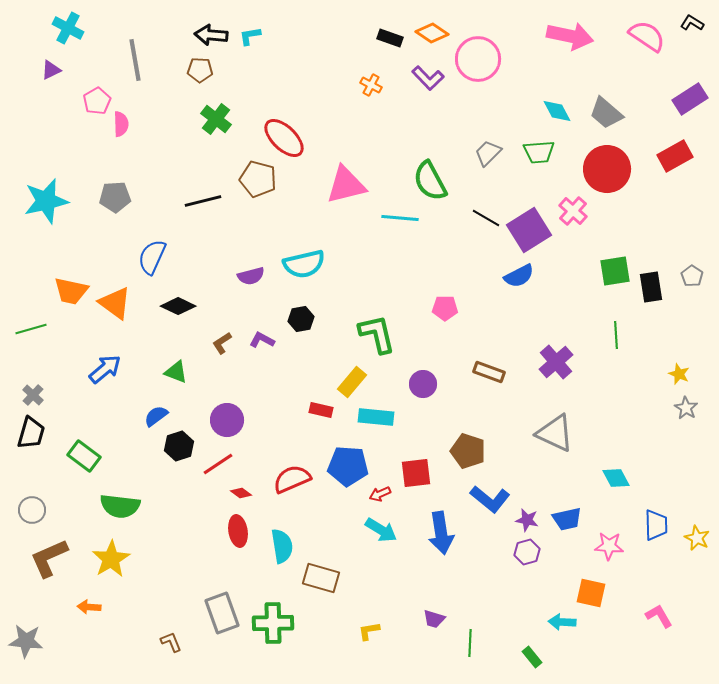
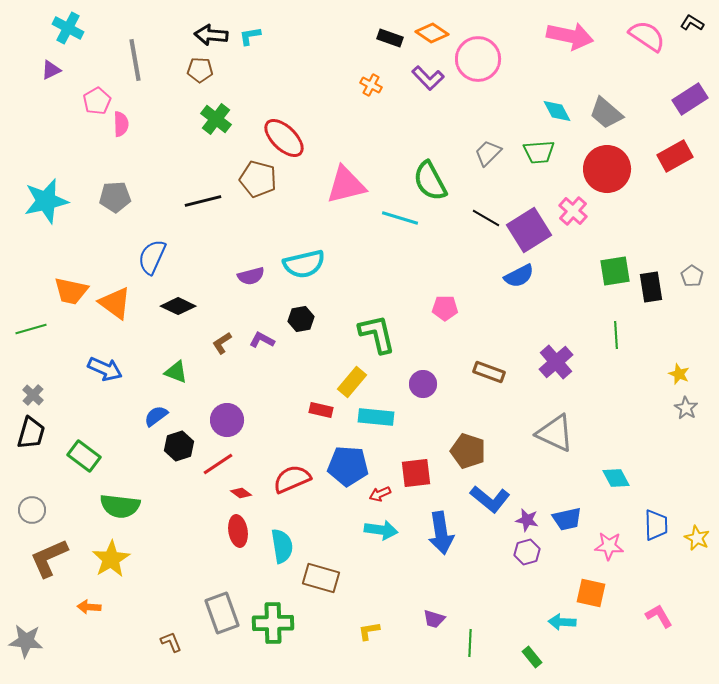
cyan line at (400, 218): rotated 12 degrees clockwise
blue arrow at (105, 369): rotated 64 degrees clockwise
cyan arrow at (381, 530): rotated 24 degrees counterclockwise
